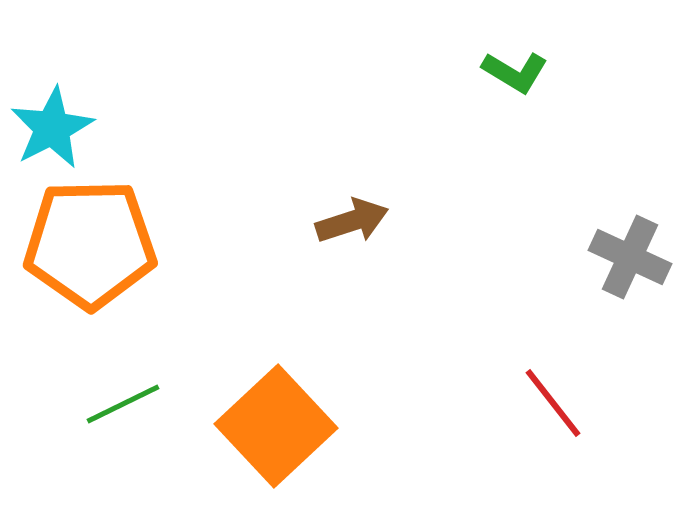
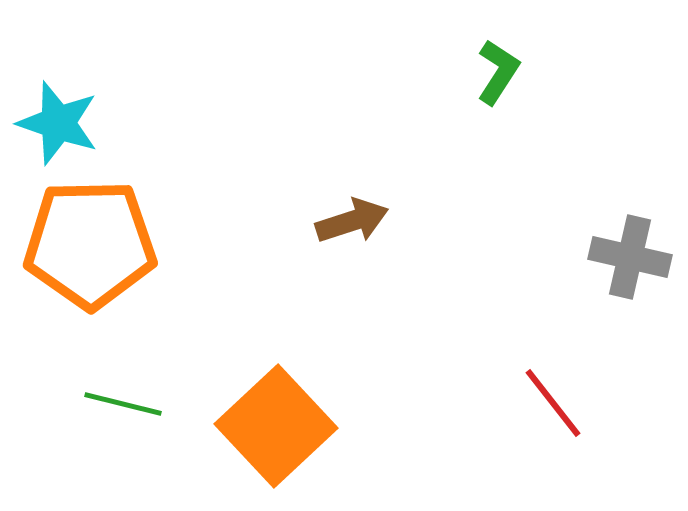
green L-shape: moved 17 px left; rotated 88 degrees counterclockwise
cyan star: moved 6 px right, 5 px up; rotated 26 degrees counterclockwise
gray cross: rotated 12 degrees counterclockwise
green line: rotated 40 degrees clockwise
